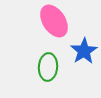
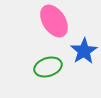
green ellipse: rotated 68 degrees clockwise
